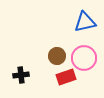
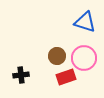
blue triangle: rotated 30 degrees clockwise
